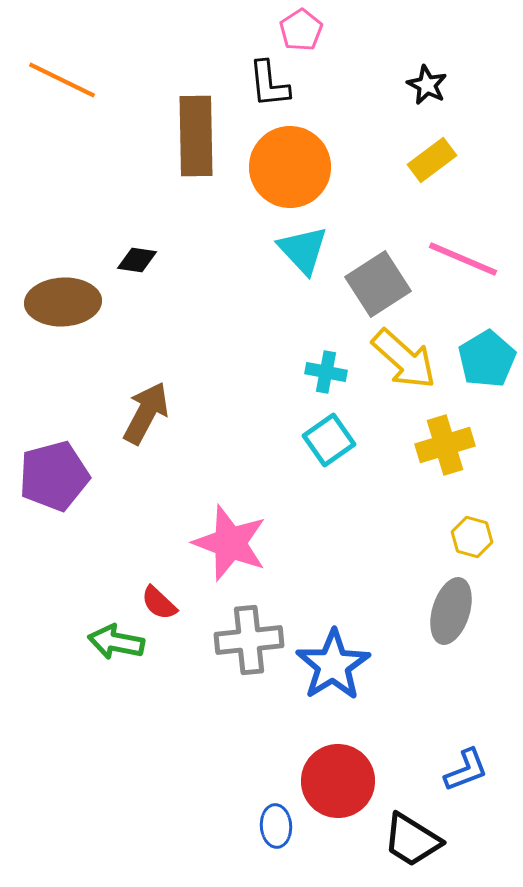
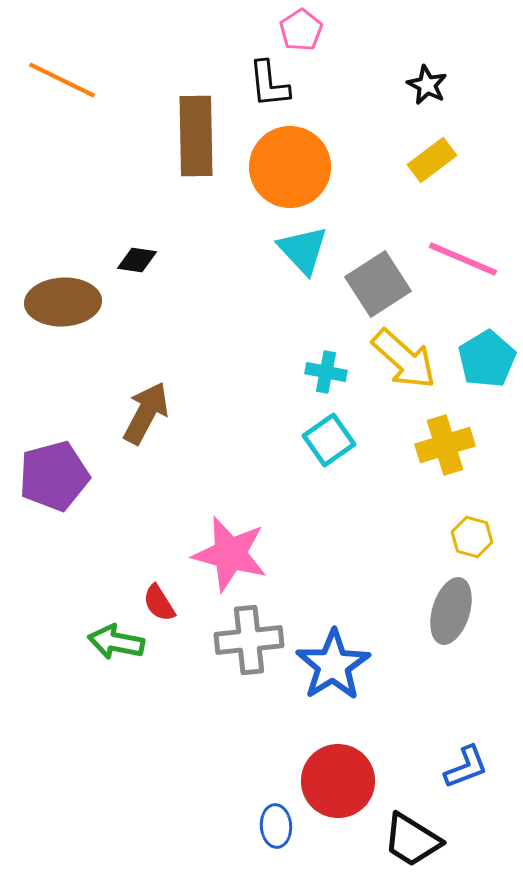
pink star: moved 11 px down; rotated 6 degrees counterclockwise
red semicircle: rotated 15 degrees clockwise
blue L-shape: moved 3 px up
